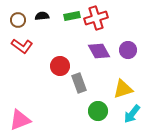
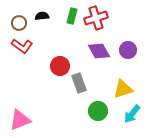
green rectangle: rotated 63 degrees counterclockwise
brown circle: moved 1 px right, 3 px down
